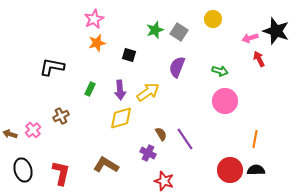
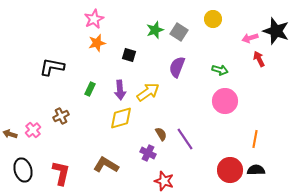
green arrow: moved 1 px up
